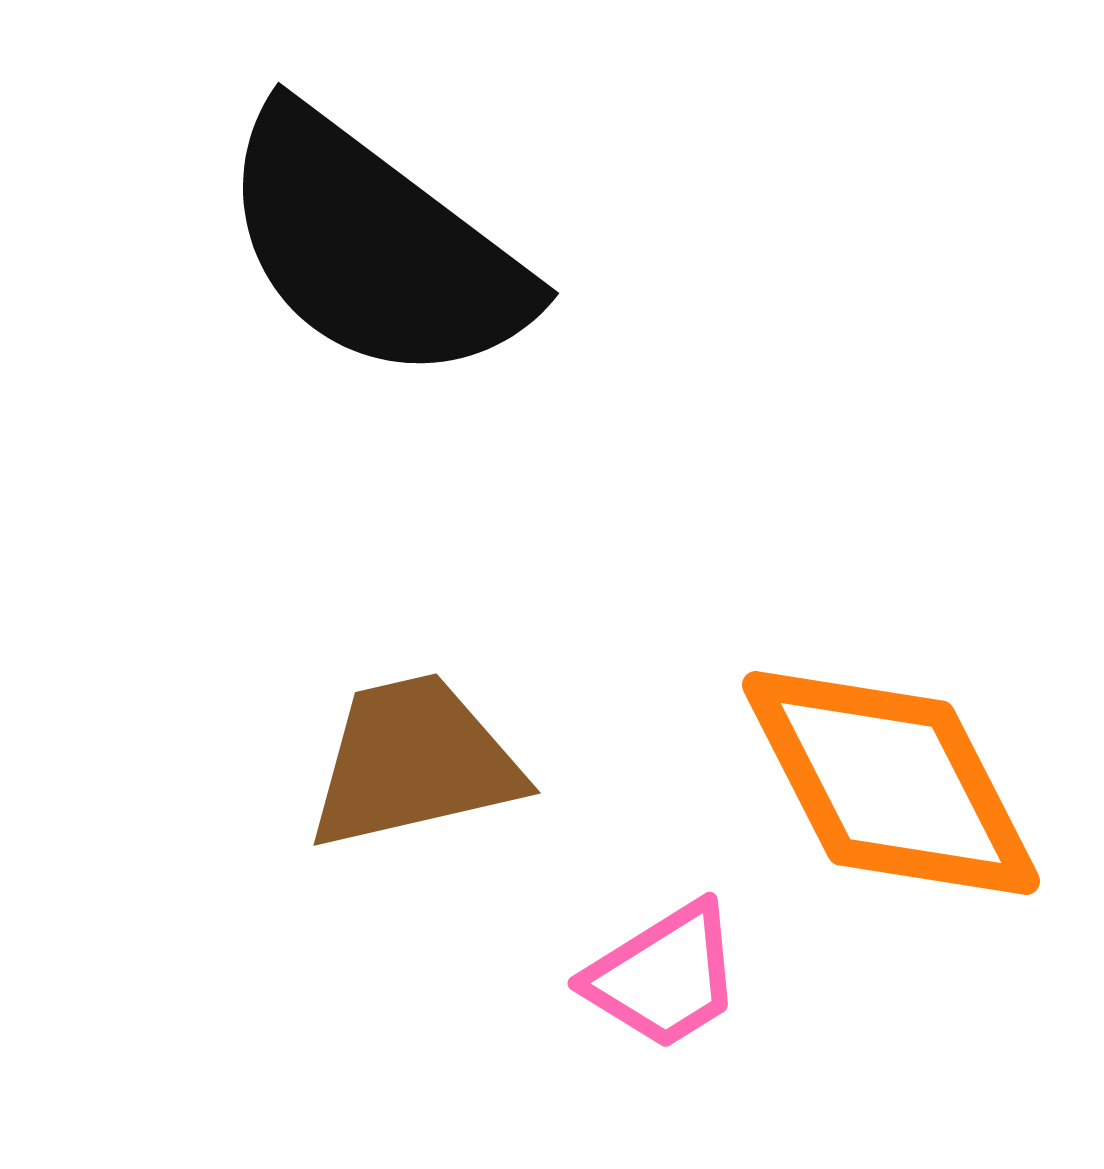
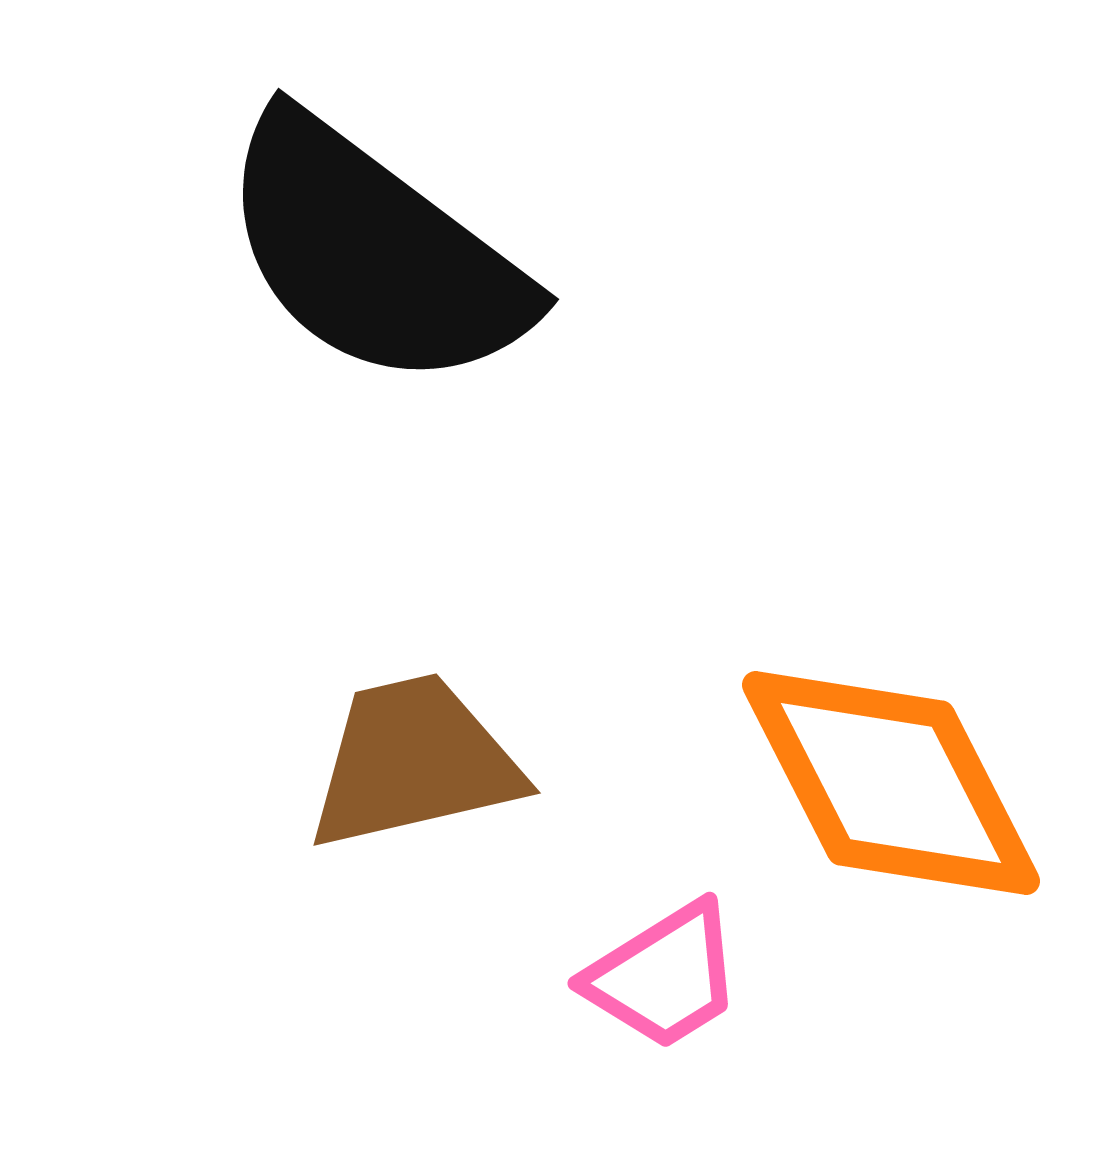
black semicircle: moved 6 px down
